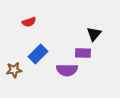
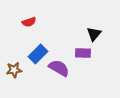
purple semicircle: moved 8 px left, 2 px up; rotated 150 degrees counterclockwise
